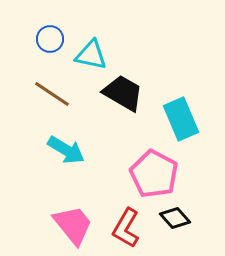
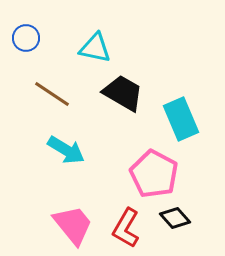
blue circle: moved 24 px left, 1 px up
cyan triangle: moved 4 px right, 7 px up
